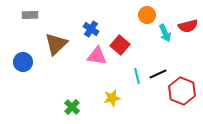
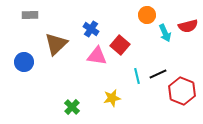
blue circle: moved 1 px right
